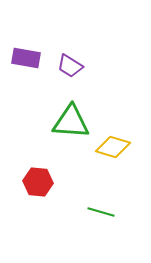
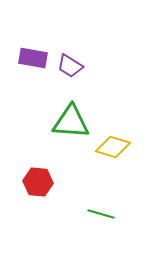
purple rectangle: moved 7 px right
green line: moved 2 px down
